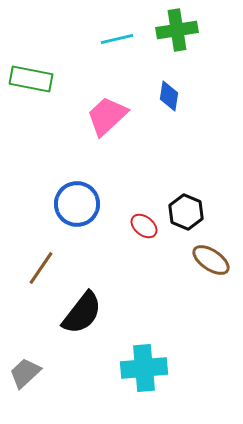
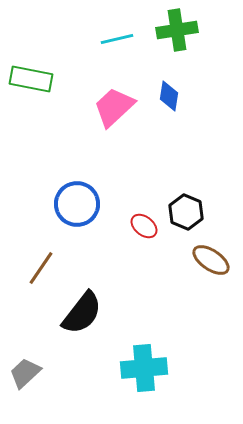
pink trapezoid: moved 7 px right, 9 px up
